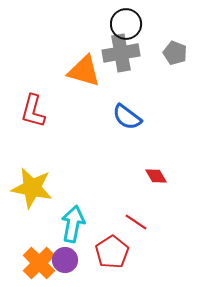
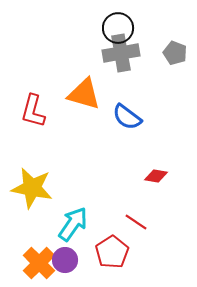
black circle: moved 8 px left, 4 px down
orange triangle: moved 23 px down
red diamond: rotated 50 degrees counterclockwise
cyan arrow: rotated 24 degrees clockwise
